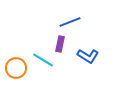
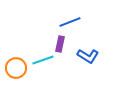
cyan line: rotated 50 degrees counterclockwise
